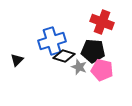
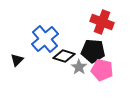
blue cross: moved 7 px left, 2 px up; rotated 24 degrees counterclockwise
gray star: rotated 14 degrees clockwise
